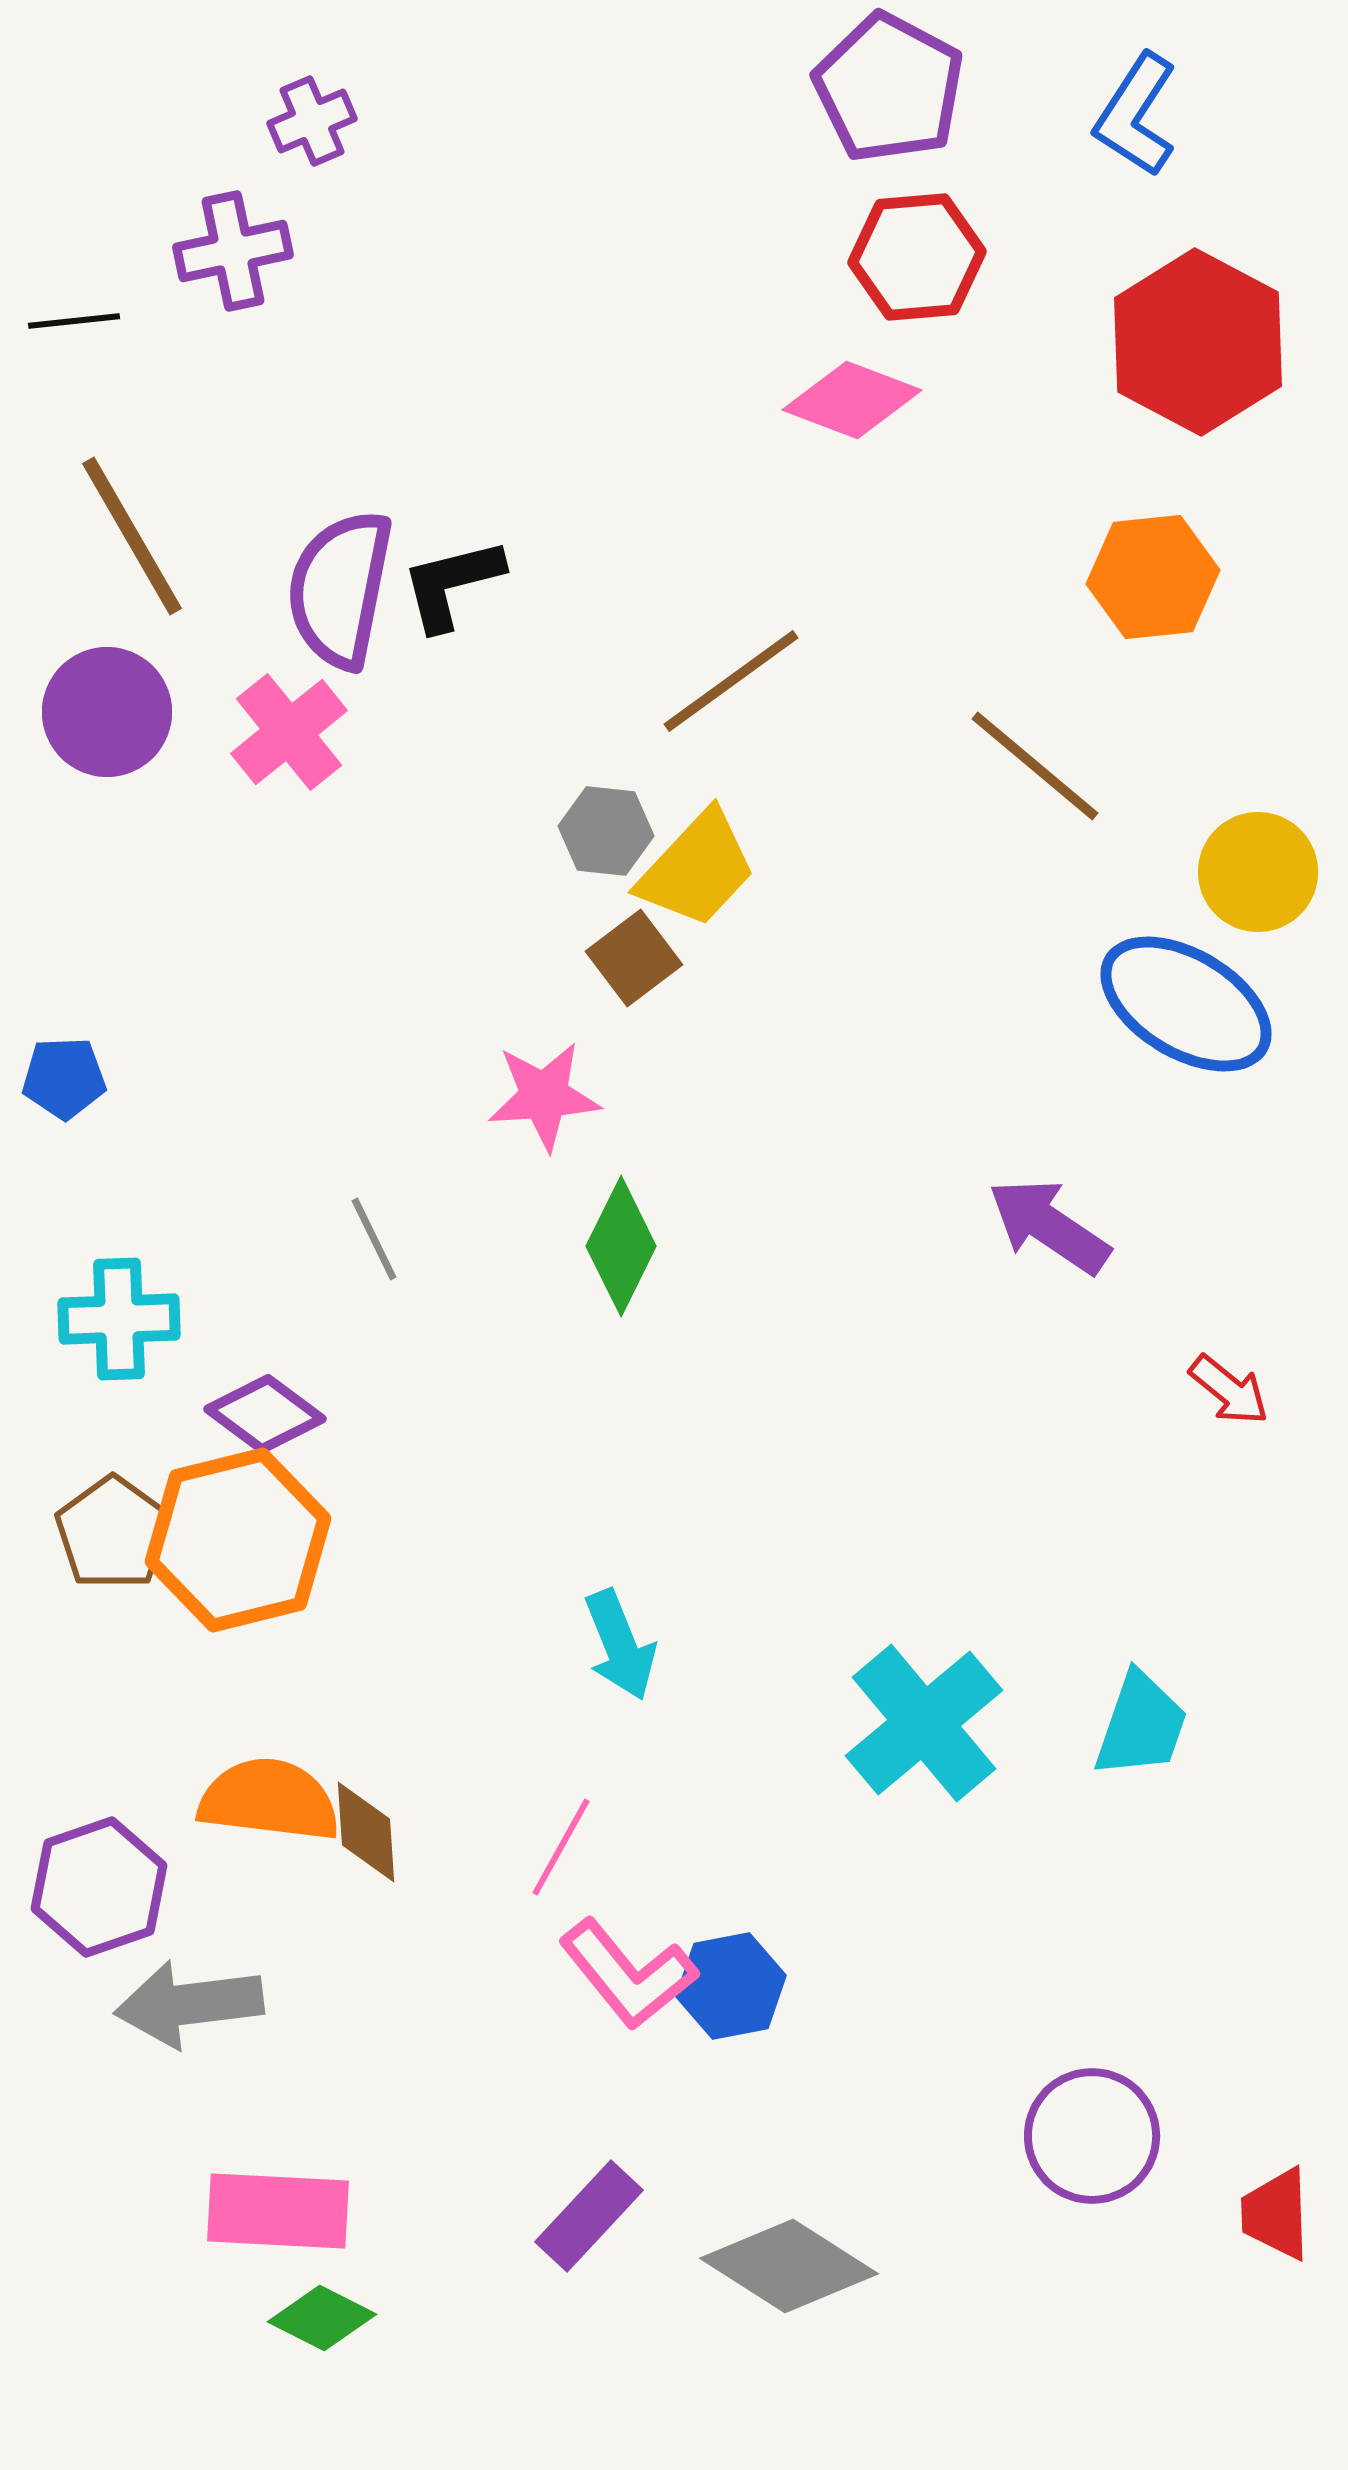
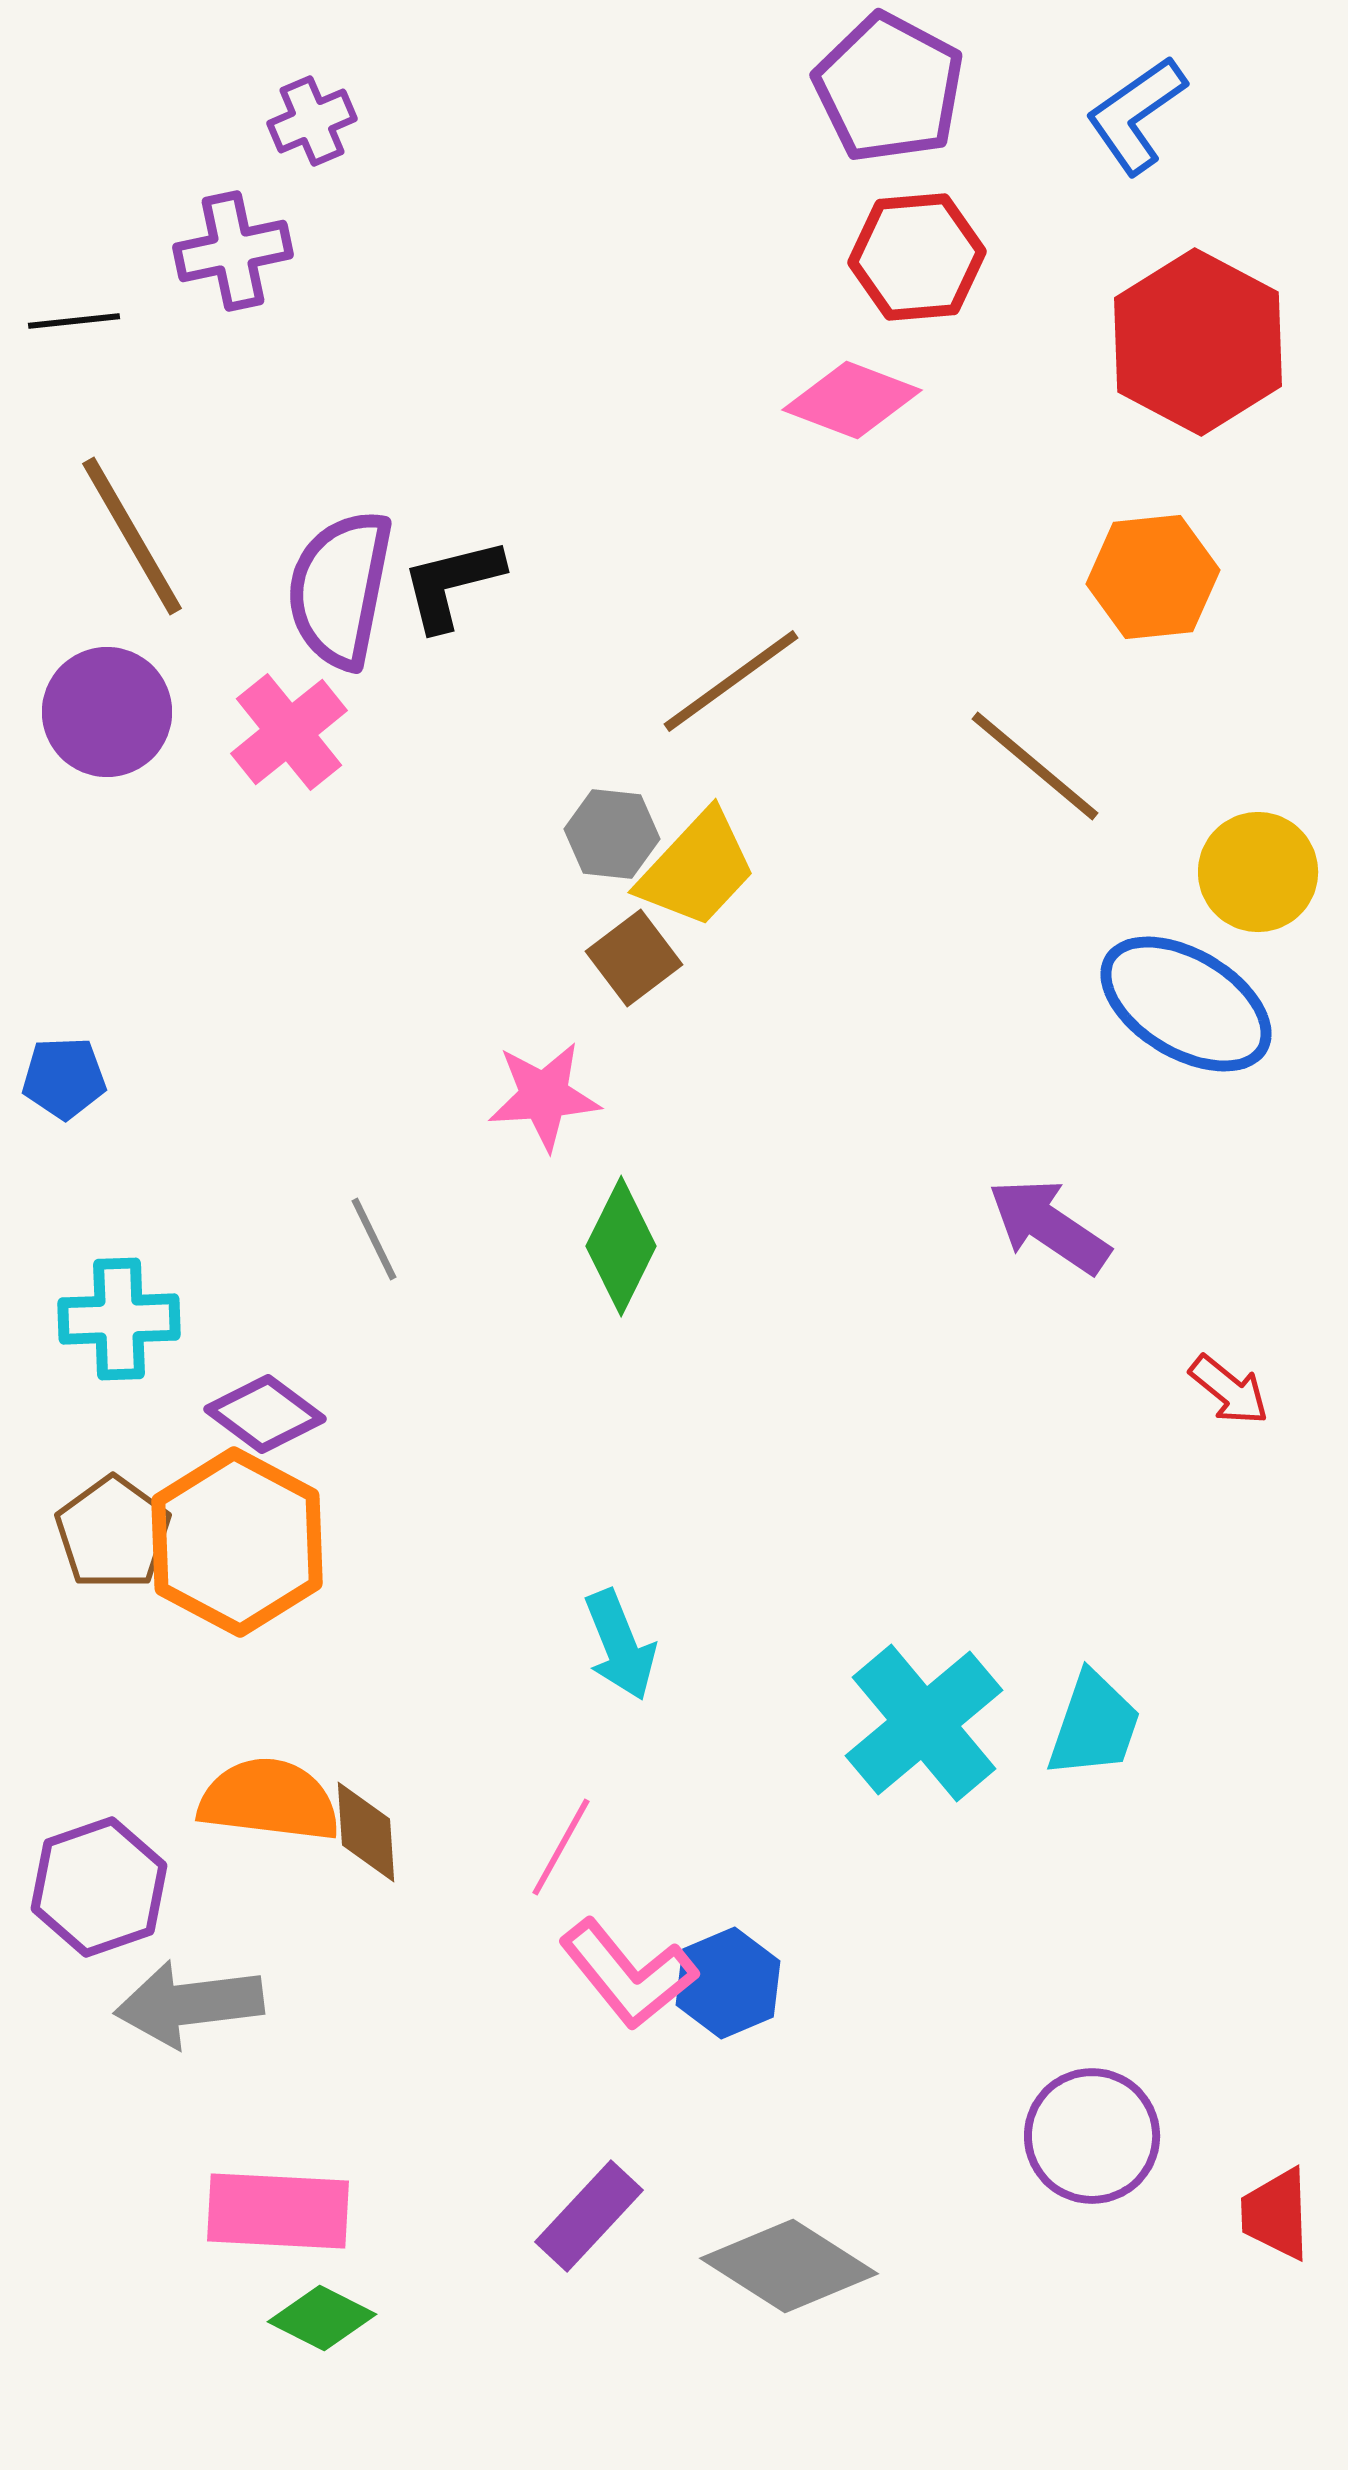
blue L-shape at (1136, 115): rotated 22 degrees clockwise
gray hexagon at (606, 831): moved 6 px right, 3 px down
orange hexagon at (238, 1540): moved 1 px left, 2 px down; rotated 18 degrees counterclockwise
cyan trapezoid at (1141, 1725): moved 47 px left
blue hexagon at (731, 1986): moved 3 px left, 3 px up; rotated 12 degrees counterclockwise
